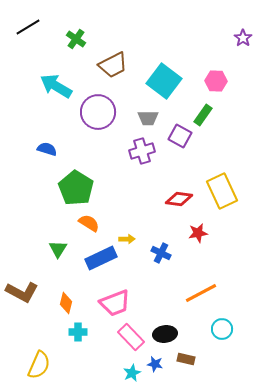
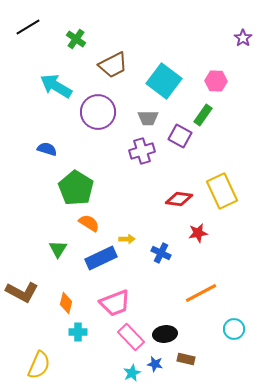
cyan circle: moved 12 px right
